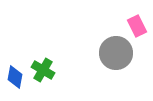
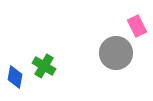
green cross: moved 1 px right, 4 px up
